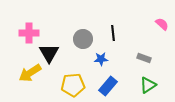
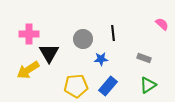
pink cross: moved 1 px down
yellow arrow: moved 2 px left, 3 px up
yellow pentagon: moved 3 px right, 1 px down
